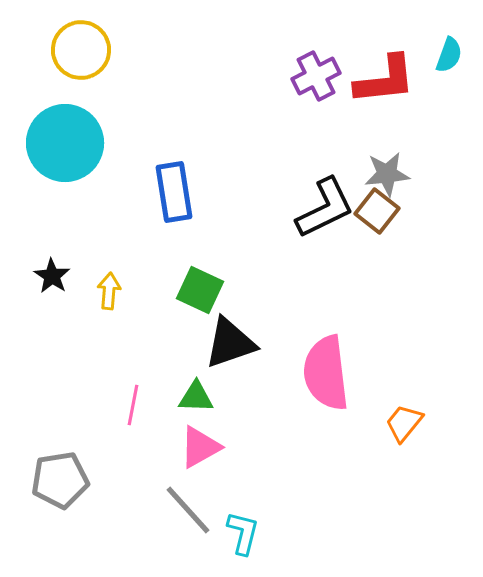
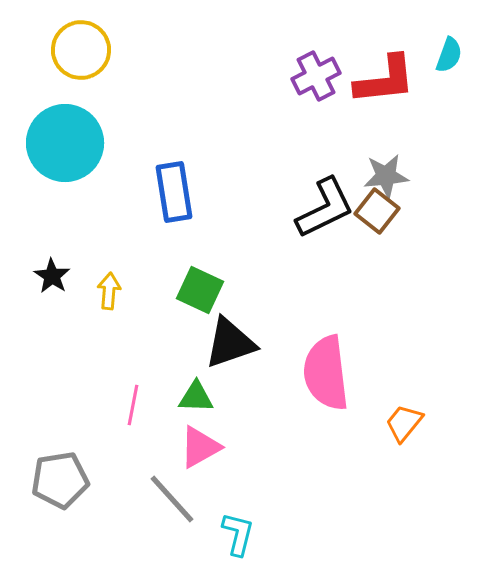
gray star: moved 1 px left, 2 px down
gray line: moved 16 px left, 11 px up
cyan L-shape: moved 5 px left, 1 px down
